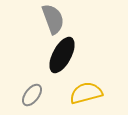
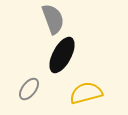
gray ellipse: moved 3 px left, 6 px up
